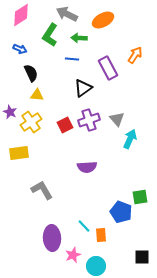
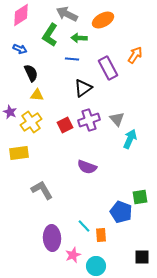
purple semicircle: rotated 24 degrees clockwise
